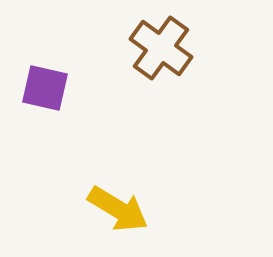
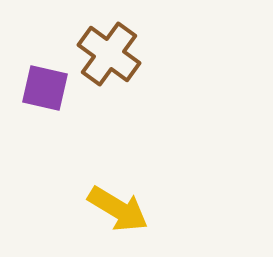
brown cross: moved 52 px left, 6 px down
